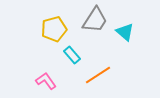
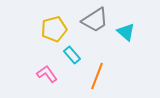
gray trapezoid: rotated 24 degrees clockwise
cyan triangle: moved 1 px right
orange line: moved 1 px left, 1 px down; rotated 36 degrees counterclockwise
pink L-shape: moved 1 px right, 7 px up
